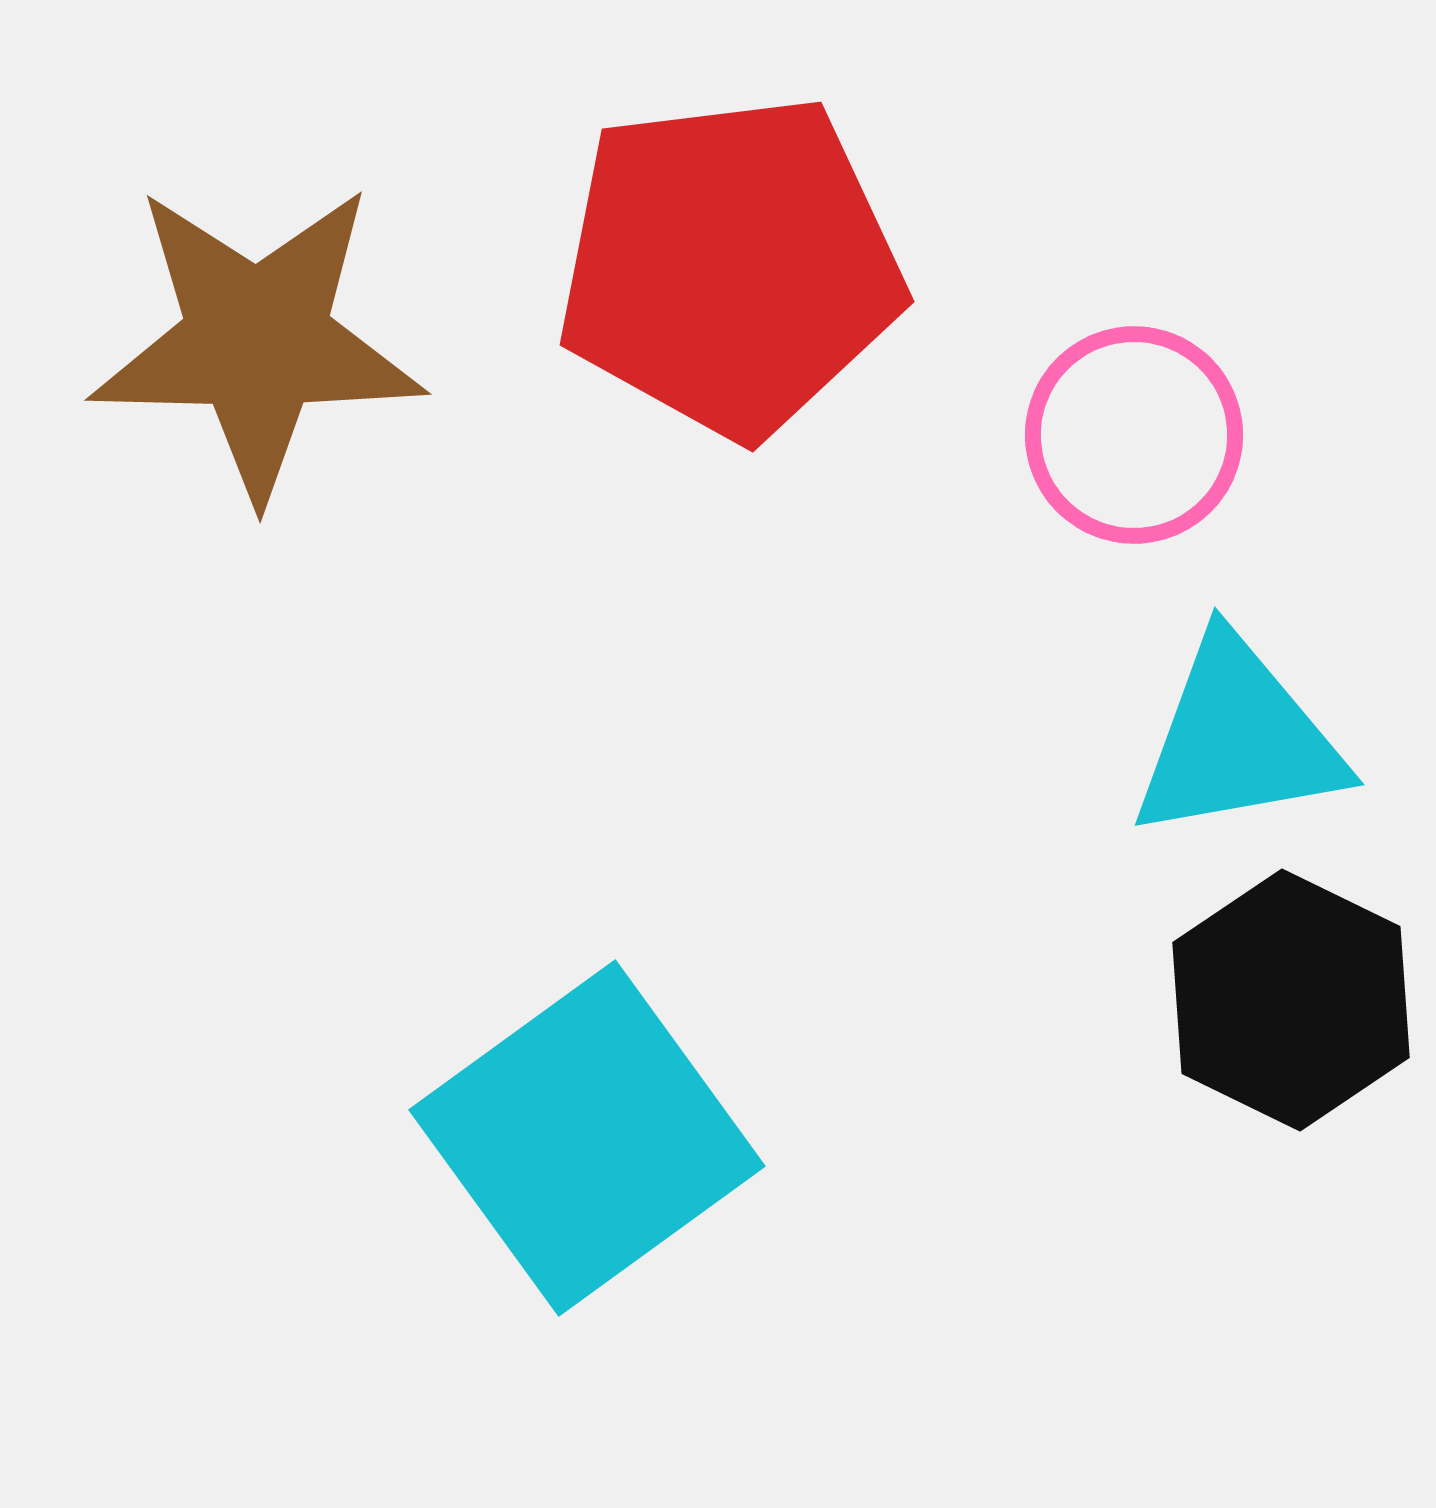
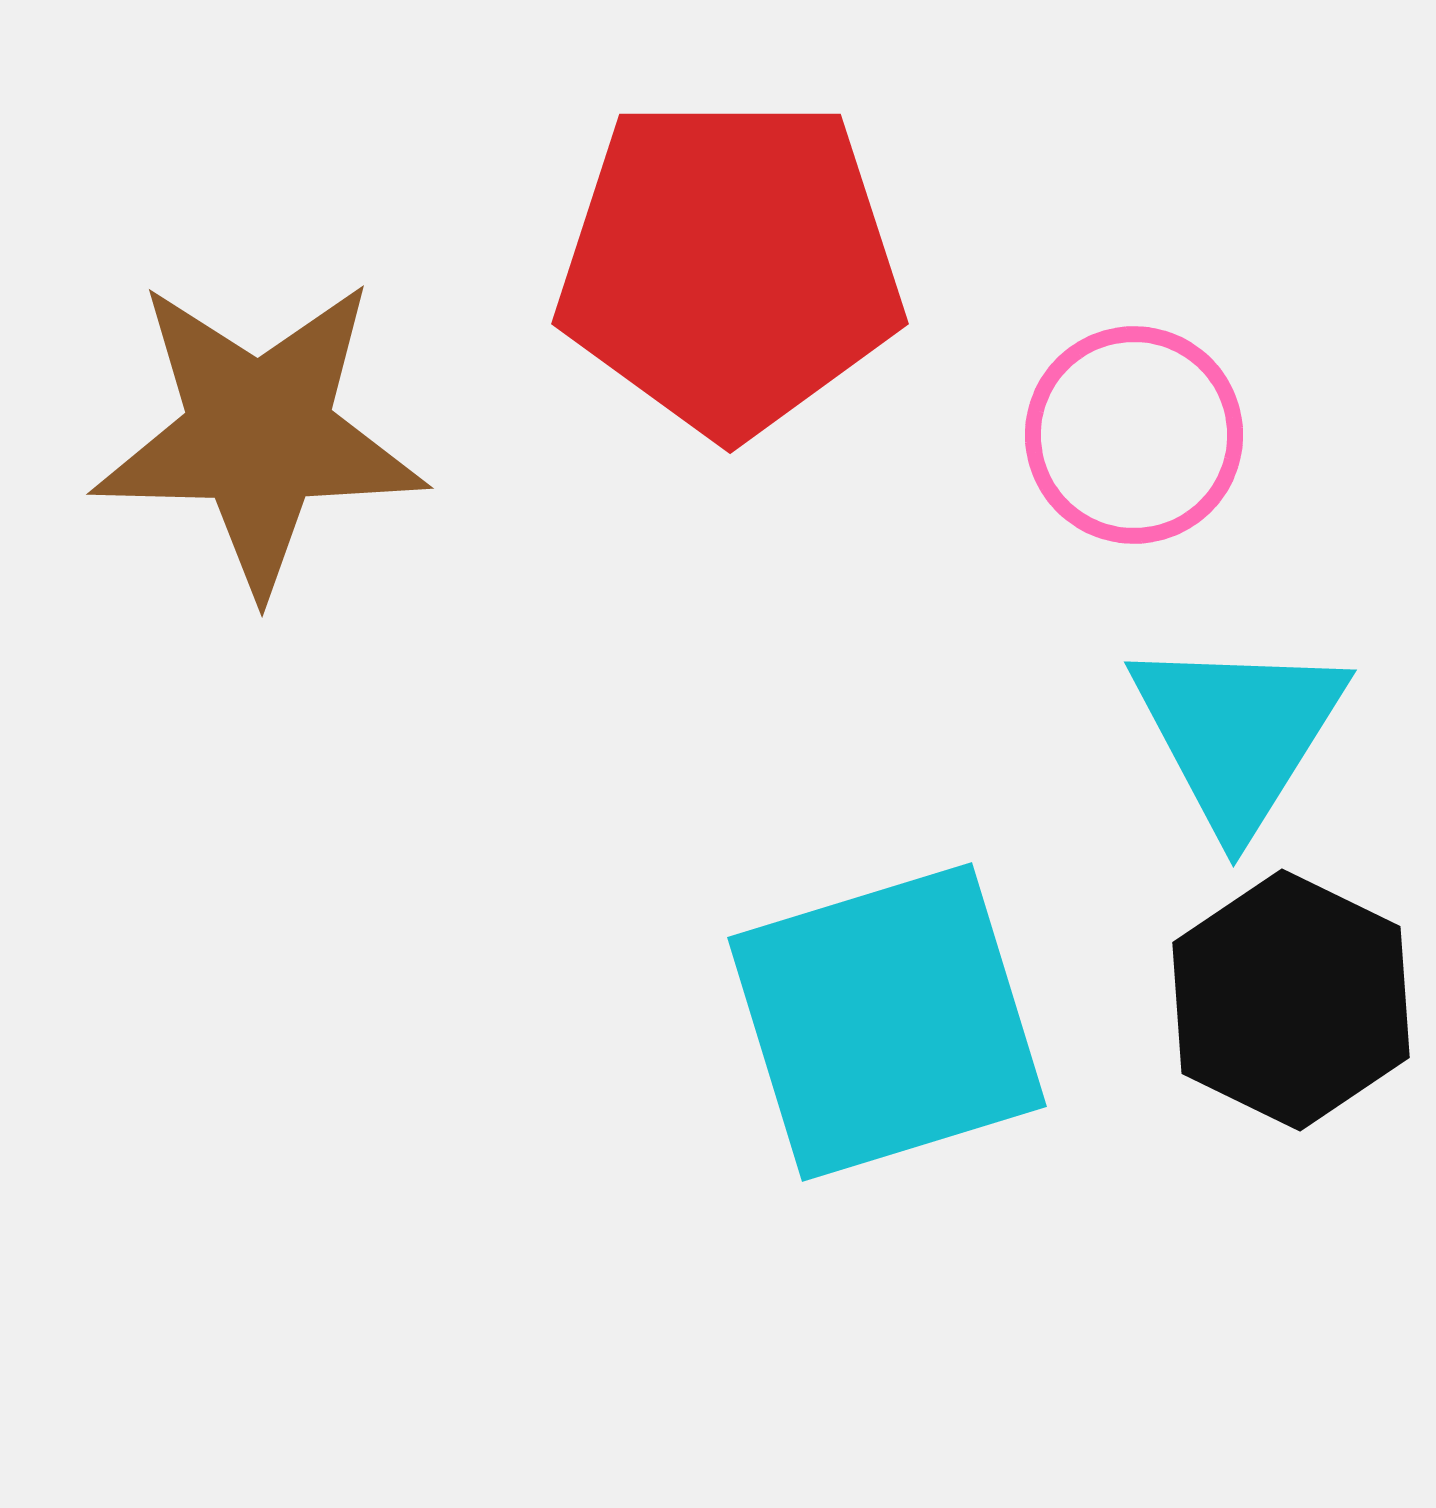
red pentagon: rotated 7 degrees clockwise
brown star: moved 2 px right, 94 px down
cyan triangle: moved 6 px up; rotated 48 degrees counterclockwise
cyan square: moved 300 px right, 116 px up; rotated 19 degrees clockwise
